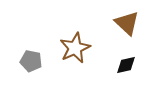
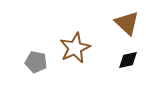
gray pentagon: moved 5 px right, 1 px down
black diamond: moved 2 px right, 5 px up
